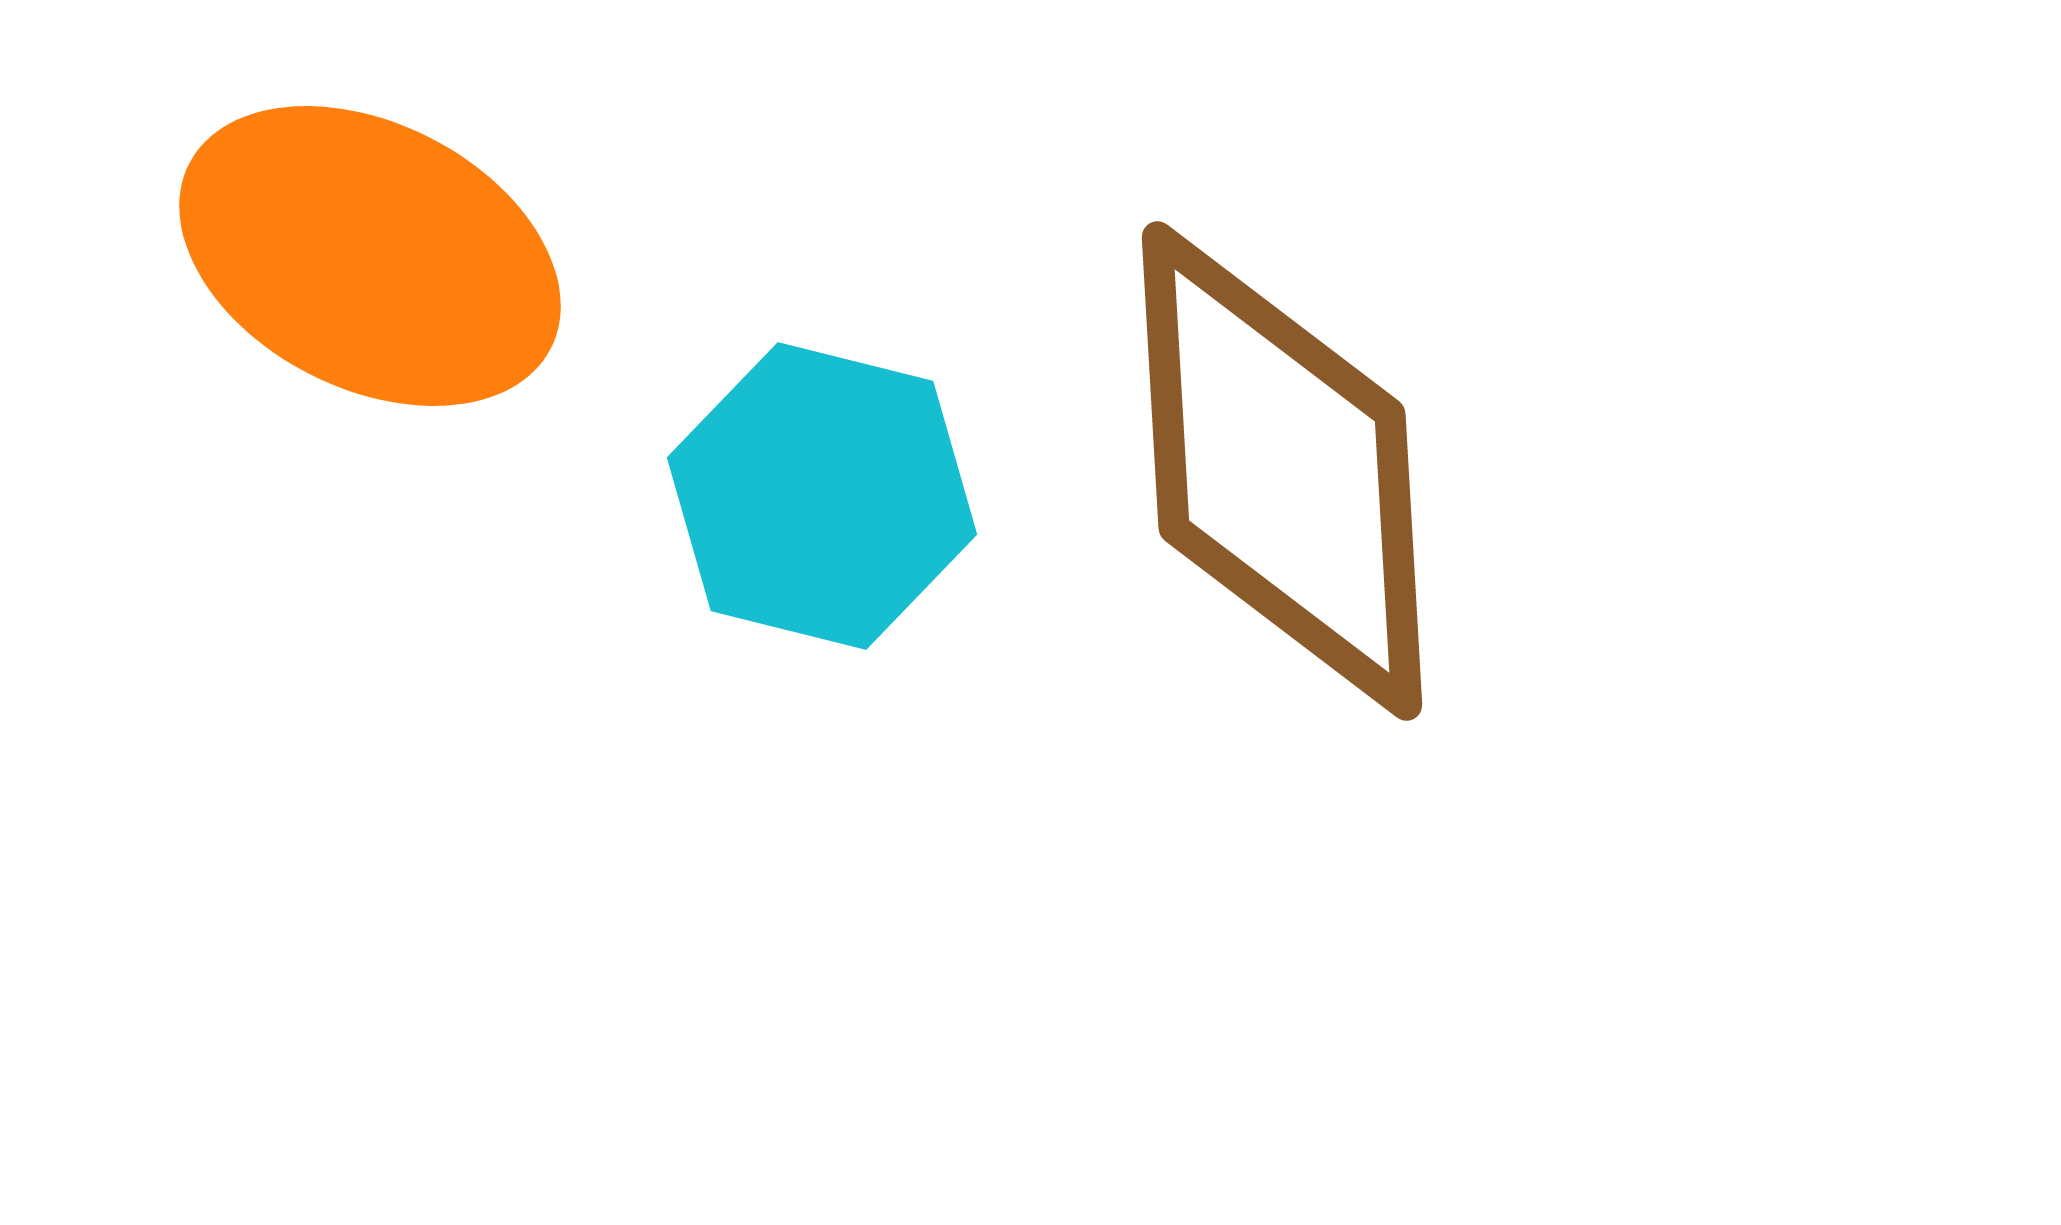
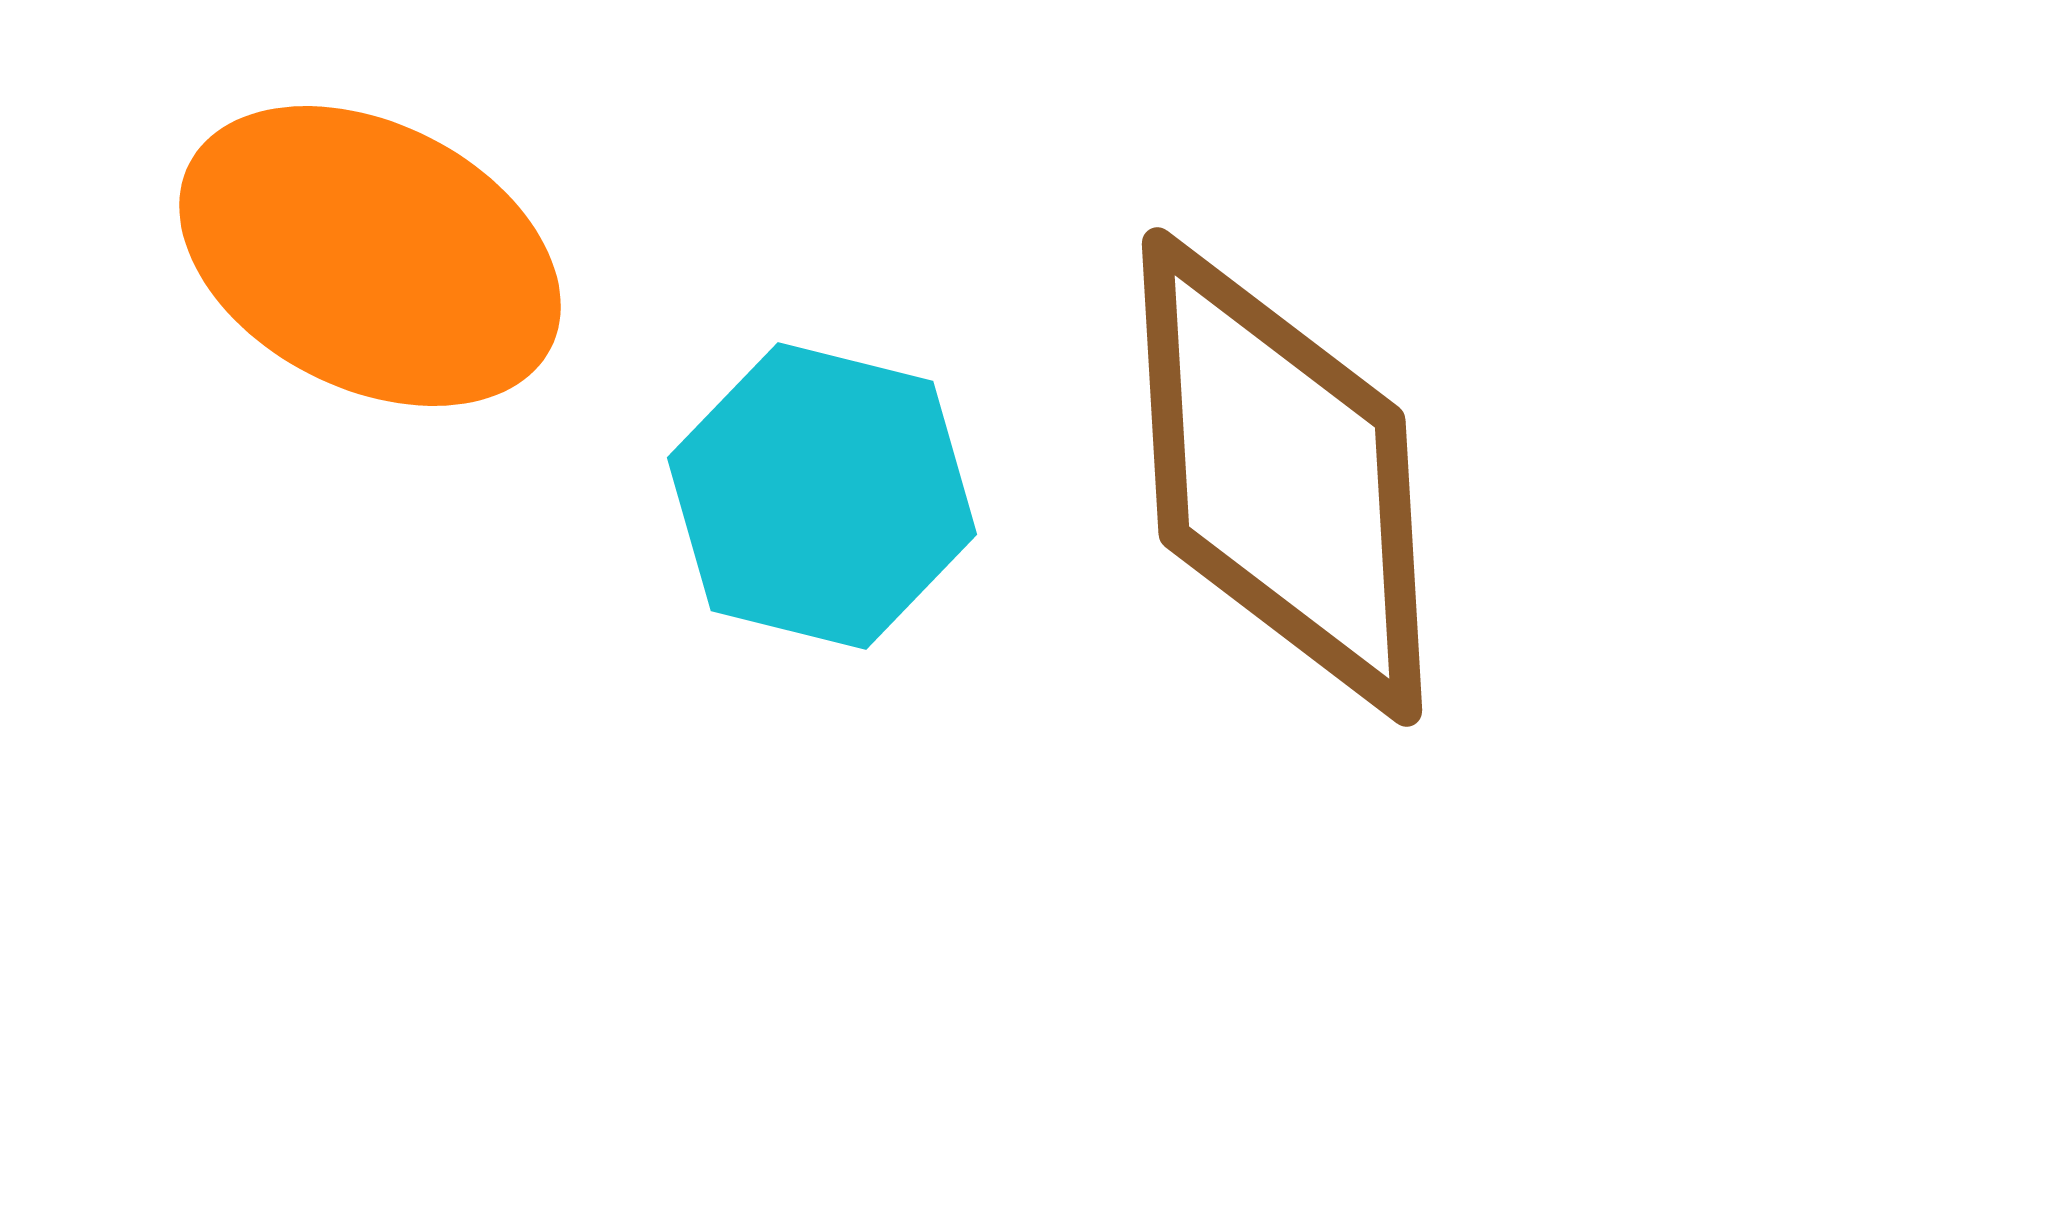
brown diamond: moved 6 px down
